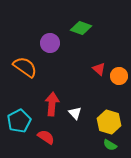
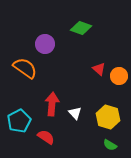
purple circle: moved 5 px left, 1 px down
orange semicircle: moved 1 px down
yellow hexagon: moved 1 px left, 5 px up
